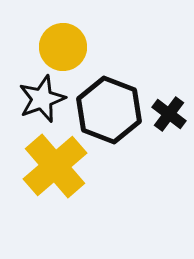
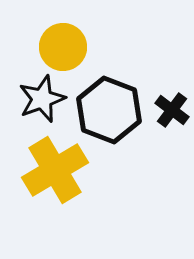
black cross: moved 3 px right, 4 px up
yellow cross: moved 4 px down; rotated 10 degrees clockwise
